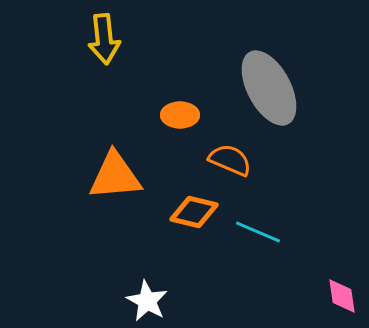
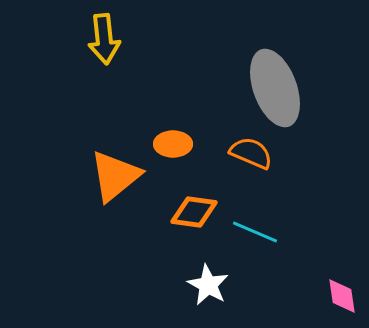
gray ellipse: moved 6 px right; rotated 8 degrees clockwise
orange ellipse: moved 7 px left, 29 px down
orange semicircle: moved 21 px right, 7 px up
orange triangle: rotated 34 degrees counterclockwise
orange diamond: rotated 6 degrees counterclockwise
cyan line: moved 3 px left
white star: moved 61 px right, 16 px up
